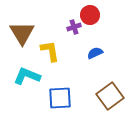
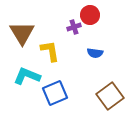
blue semicircle: rotated 147 degrees counterclockwise
blue square: moved 5 px left, 5 px up; rotated 20 degrees counterclockwise
